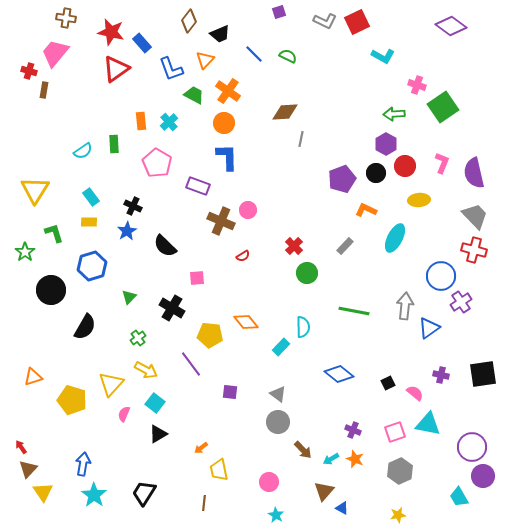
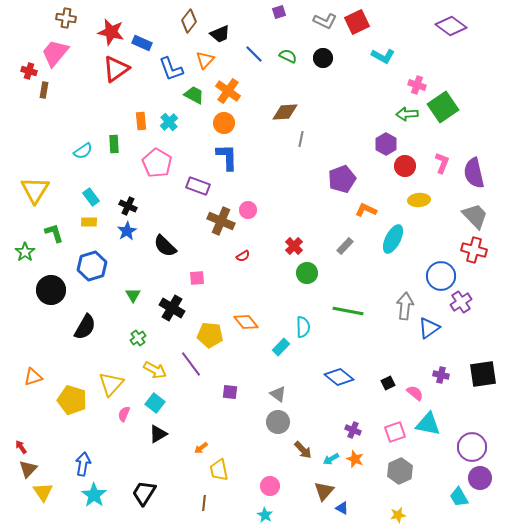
blue rectangle at (142, 43): rotated 24 degrees counterclockwise
green arrow at (394, 114): moved 13 px right
black circle at (376, 173): moved 53 px left, 115 px up
black cross at (133, 206): moved 5 px left
cyan ellipse at (395, 238): moved 2 px left, 1 px down
green triangle at (129, 297): moved 4 px right, 2 px up; rotated 14 degrees counterclockwise
green line at (354, 311): moved 6 px left
yellow arrow at (146, 370): moved 9 px right
blue diamond at (339, 374): moved 3 px down
purple circle at (483, 476): moved 3 px left, 2 px down
pink circle at (269, 482): moved 1 px right, 4 px down
cyan star at (276, 515): moved 11 px left
